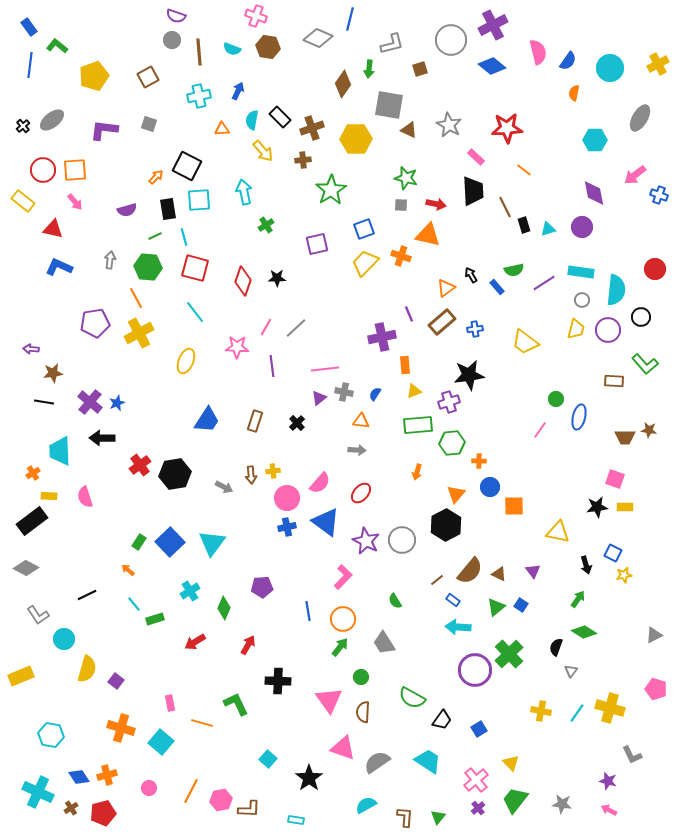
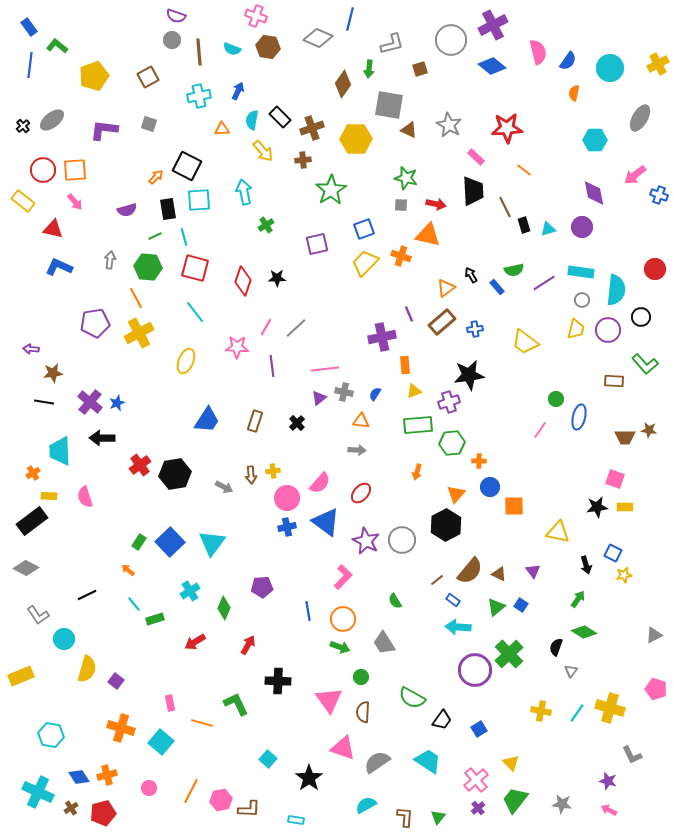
green arrow at (340, 647): rotated 72 degrees clockwise
